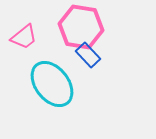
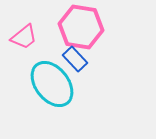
blue rectangle: moved 13 px left, 4 px down
